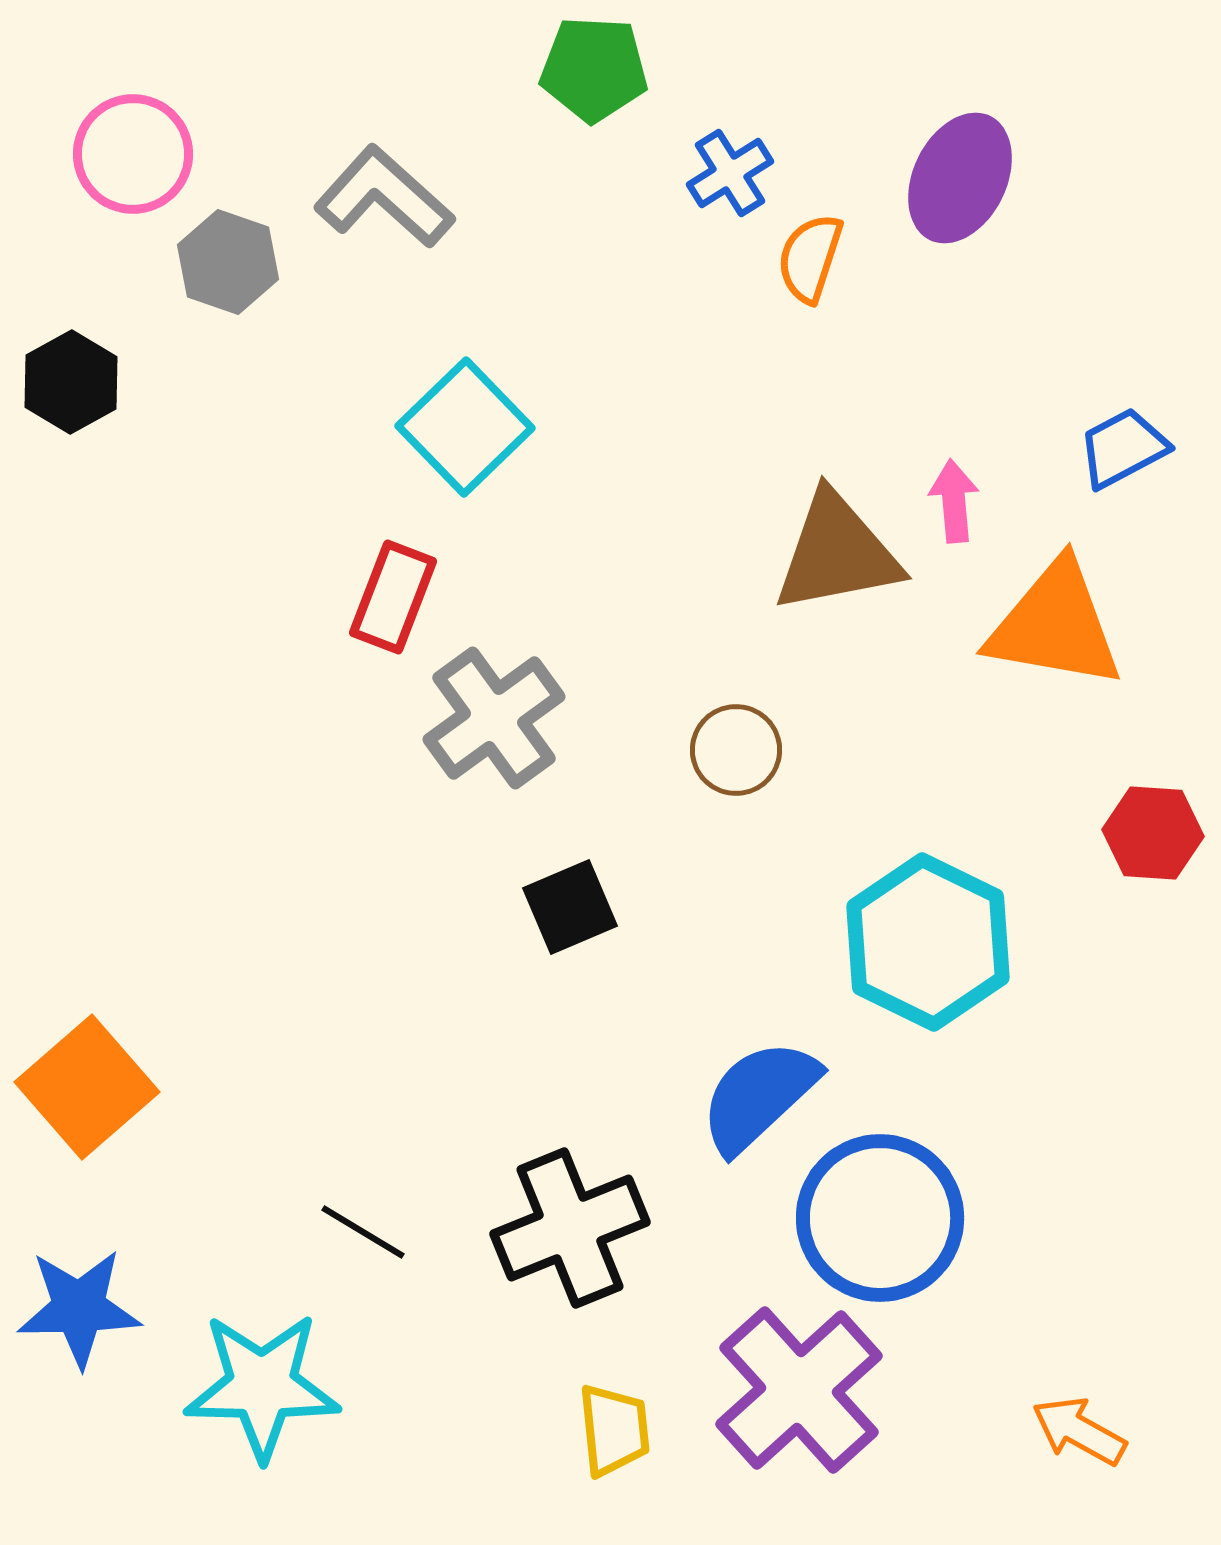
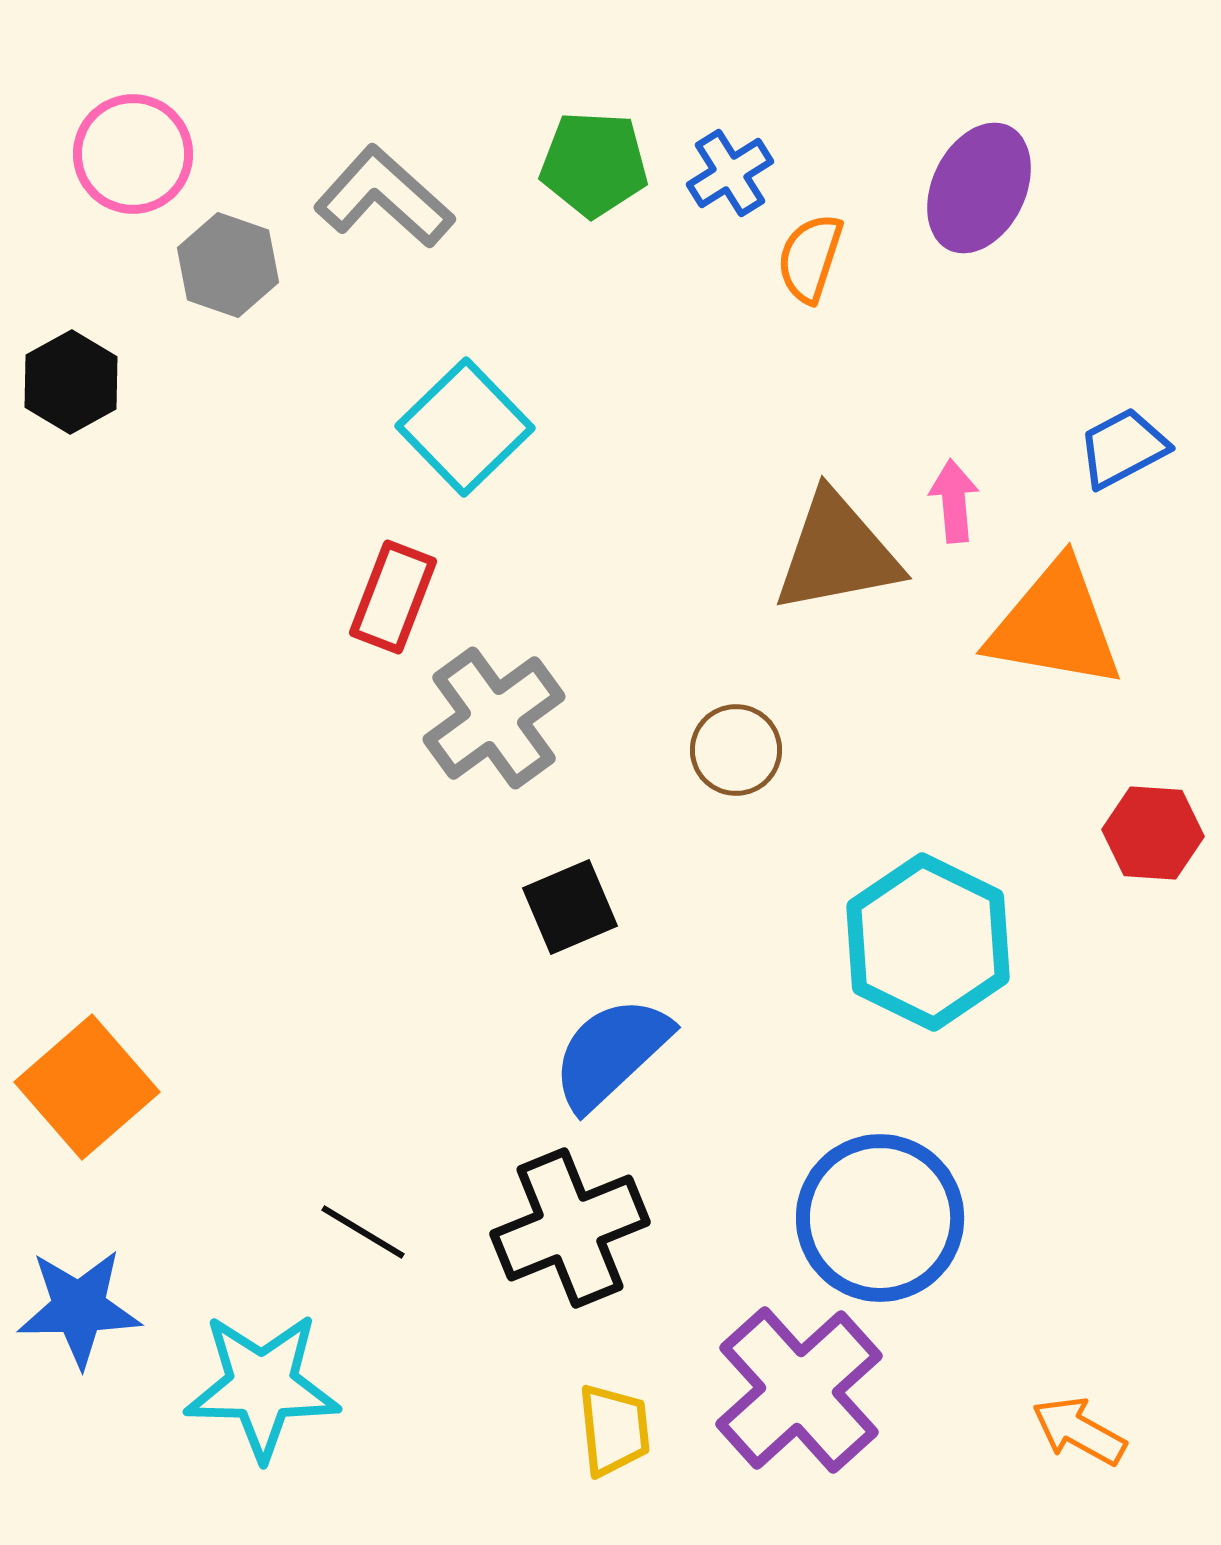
green pentagon: moved 95 px down
purple ellipse: moved 19 px right, 10 px down
gray hexagon: moved 3 px down
blue semicircle: moved 148 px left, 43 px up
